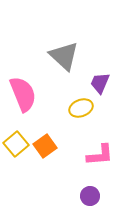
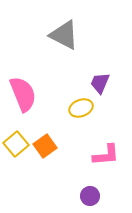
gray triangle: moved 21 px up; rotated 16 degrees counterclockwise
pink L-shape: moved 6 px right
